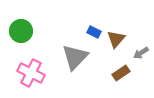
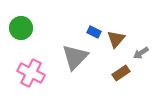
green circle: moved 3 px up
